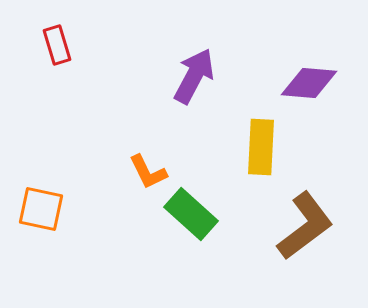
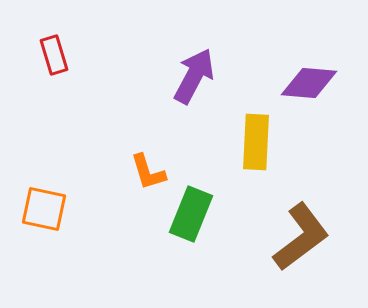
red rectangle: moved 3 px left, 10 px down
yellow rectangle: moved 5 px left, 5 px up
orange L-shape: rotated 9 degrees clockwise
orange square: moved 3 px right
green rectangle: rotated 70 degrees clockwise
brown L-shape: moved 4 px left, 11 px down
